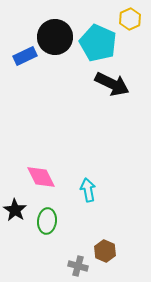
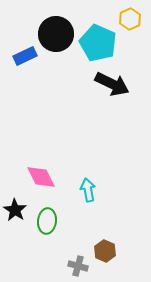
black circle: moved 1 px right, 3 px up
